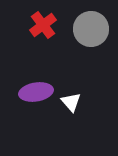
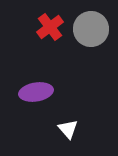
red cross: moved 7 px right, 2 px down
white triangle: moved 3 px left, 27 px down
